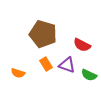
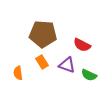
brown pentagon: rotated 12 degrees counterclockwise
orange rectangle: moved 4 px left, 2 px up
orange semicircle: rotated 64 degrees clockwise
